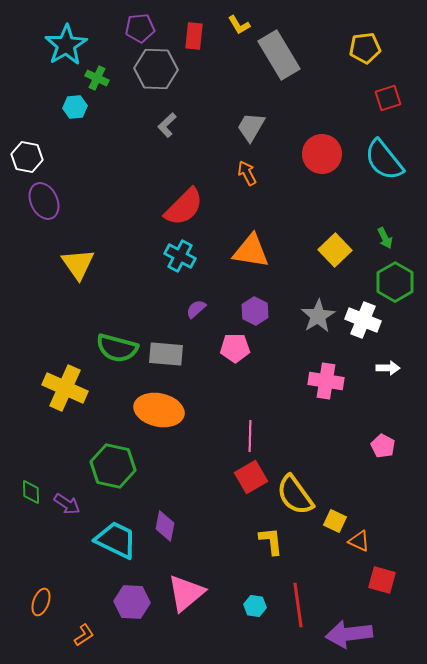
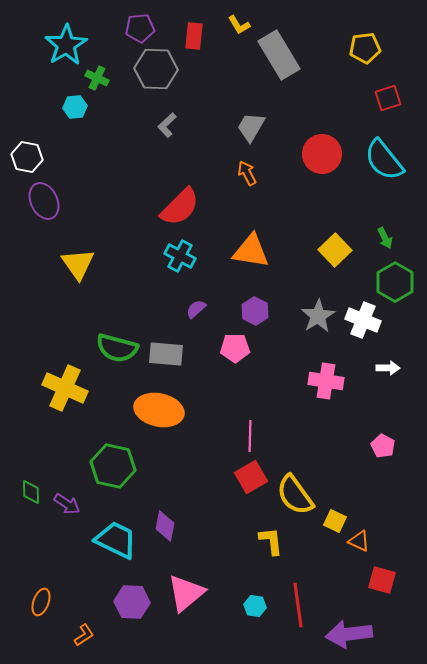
red semicircle at (184, 207): moved 4 px left
